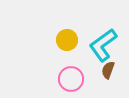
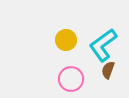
yellow circle: moved 1 px left
